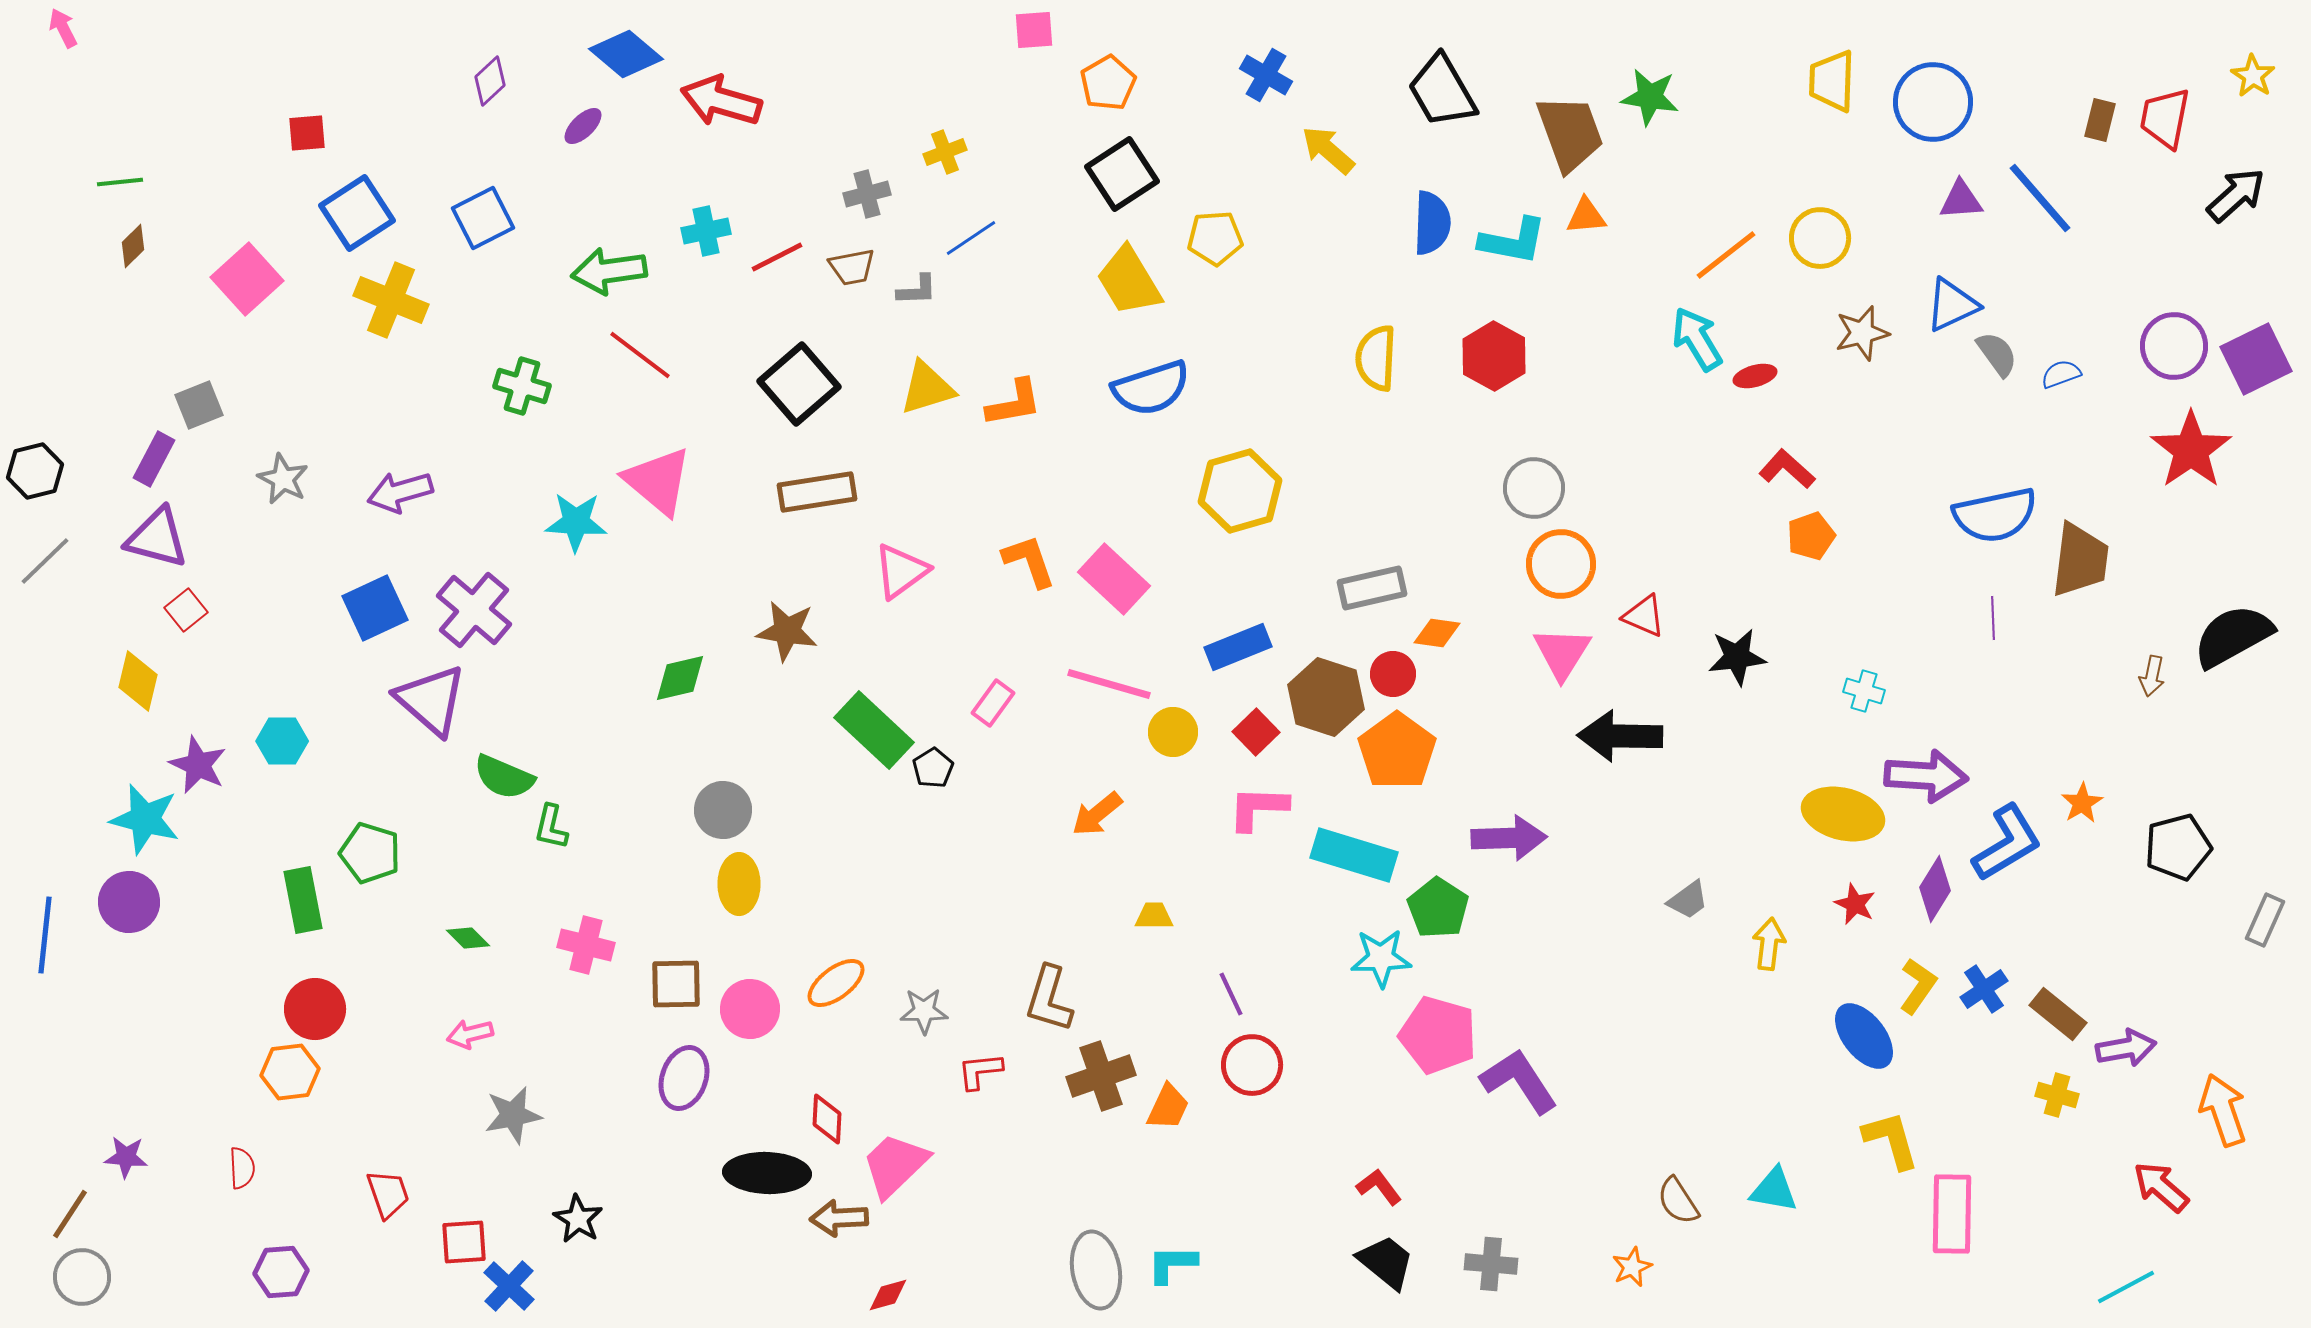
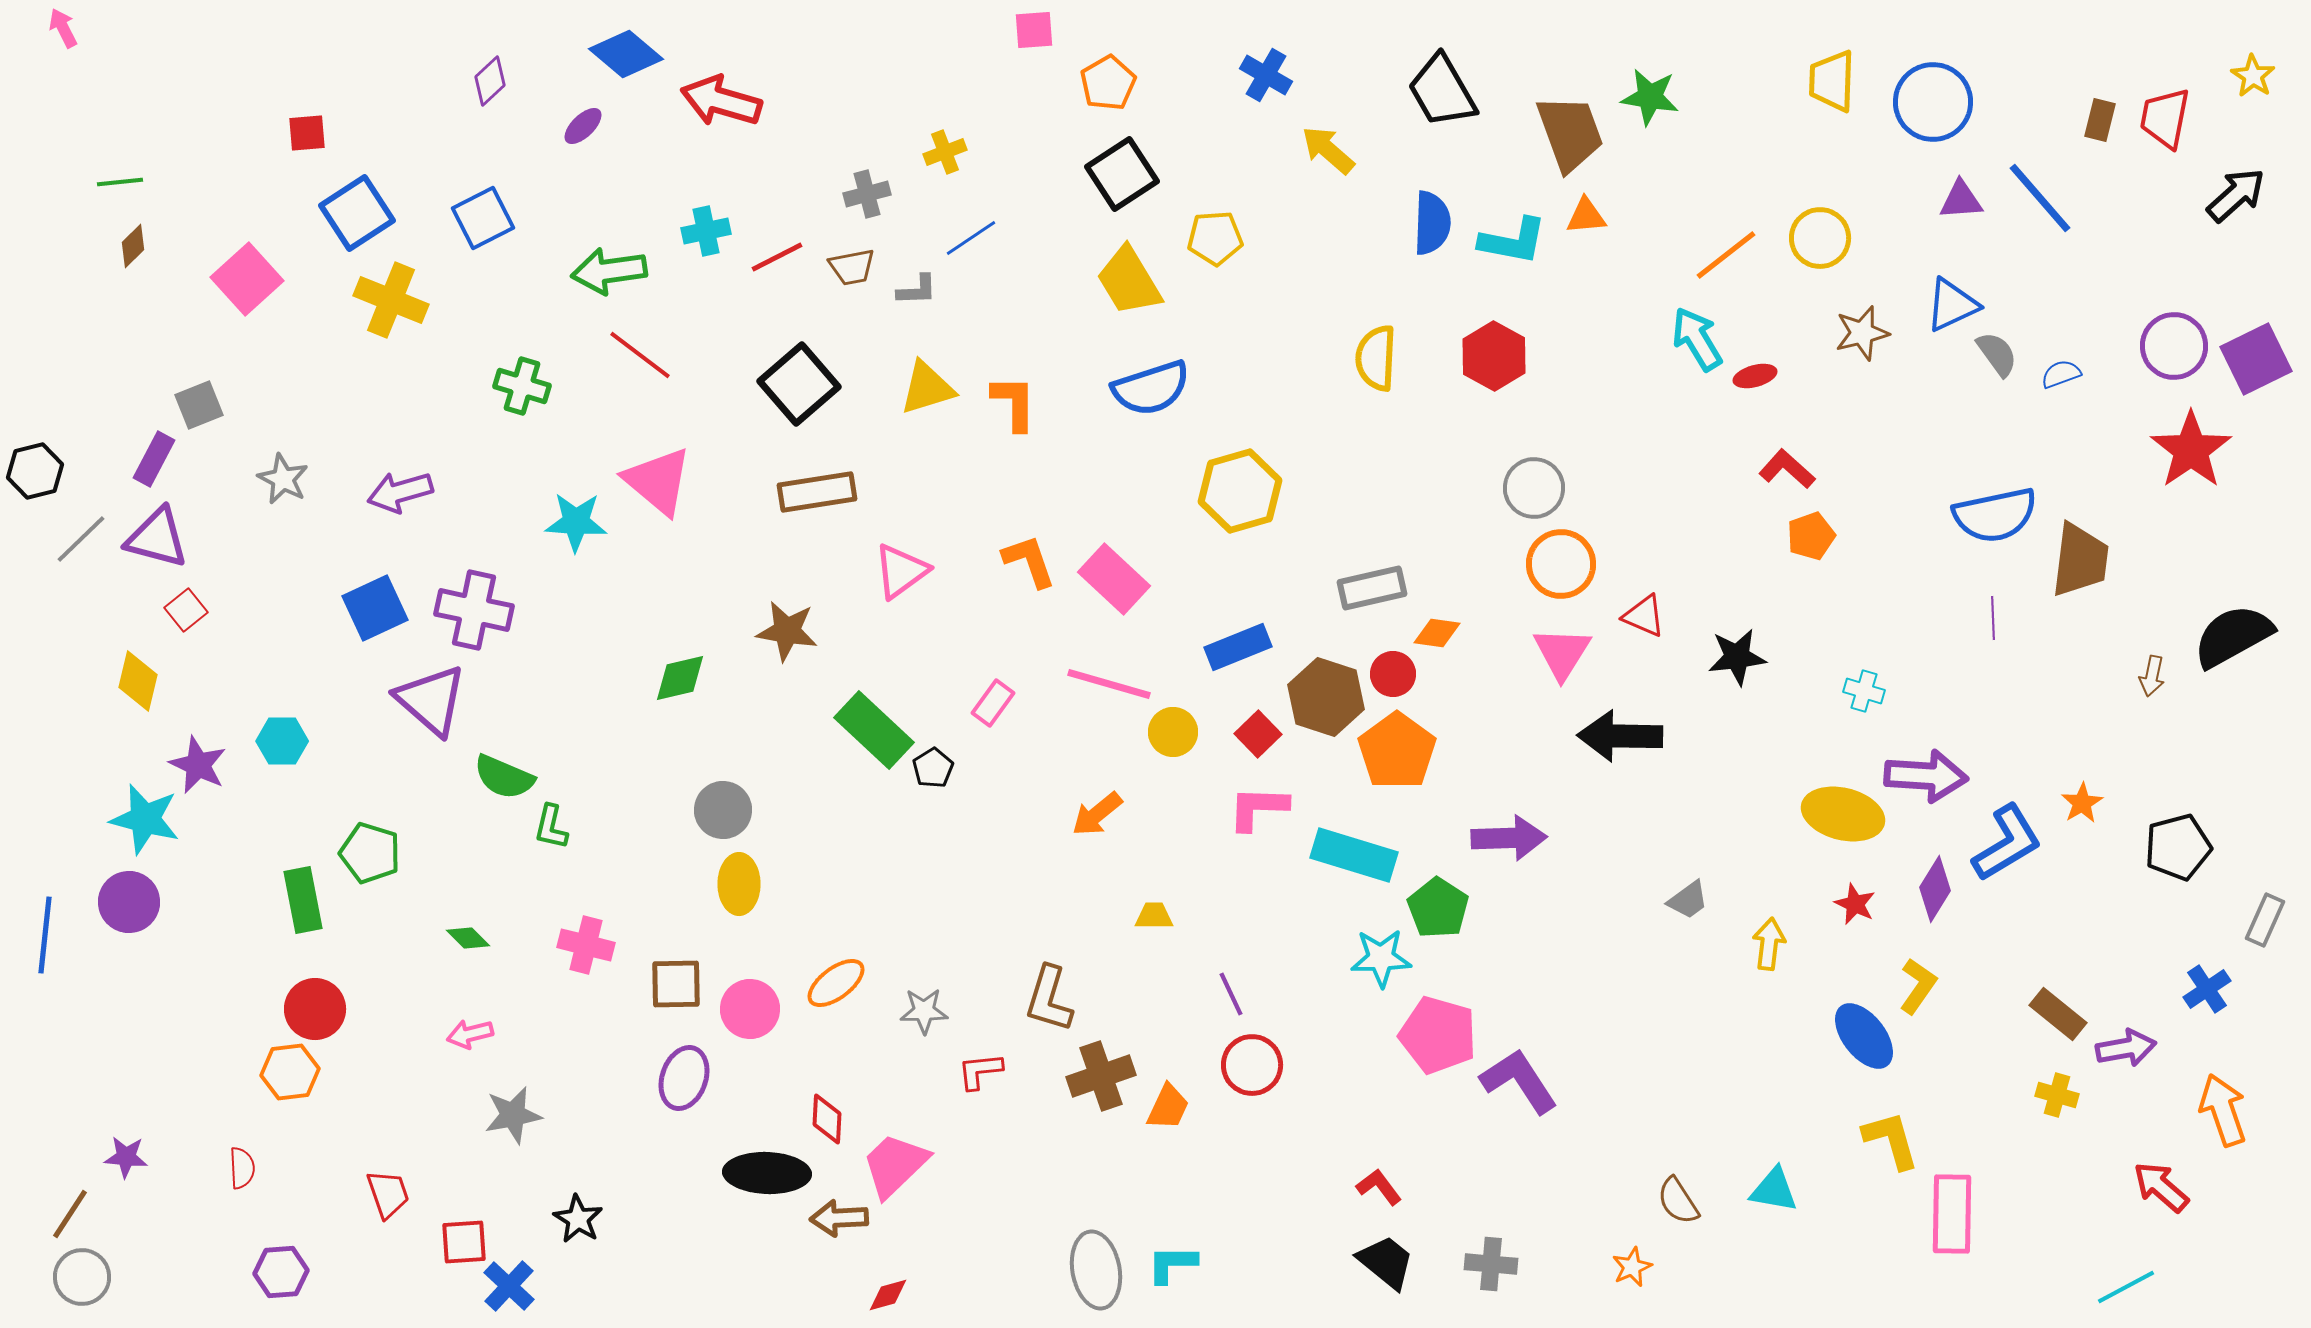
orange L-shape at (1014, 403): rotated 80 degrees counterclockwise
gray line at (45, 561): moved 36 px right, 22 px up
purple cross at (474, 610): rotated 28 degrees counterclockwise
red square at (1256, 732): moved 2 px right, 2 px down
blue cross at (1984, 989): moved 223 px right
